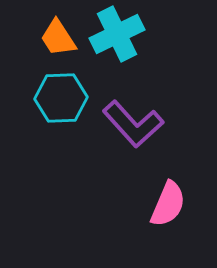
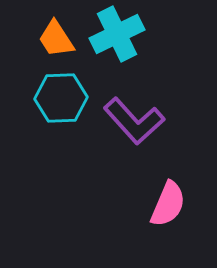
orange trapezoid: moved 2 px left, 1 px down
purple L-shape: moved 1 px right, 3 px up
